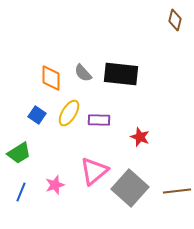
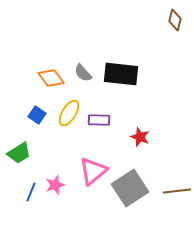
orange diamond: rotated 36 degrees counterclockwise
pink triangle: moved 1 px left
gray square: rotated 15 degrees clockwise
blue line: moved 10 px right
